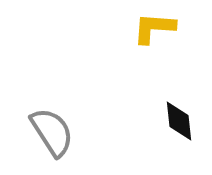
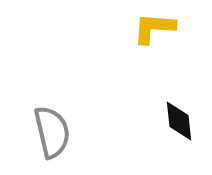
gray semicircle: rotated 20 degrees clockwise
